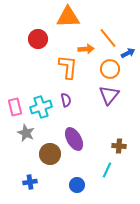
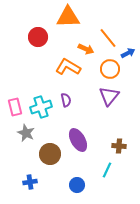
red circle: moved 2 px up
orange arrow: rotated 28 degrees clockwise
orange L-shape: rotated 65 degrees counterclockwise
purple triangle: moved 1 px down
purple ellipse: moved 4 px right, 1 px down
